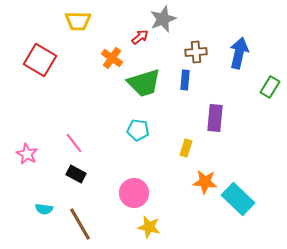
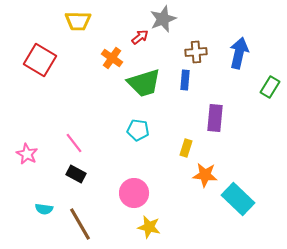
orange star: moved 7 px up
